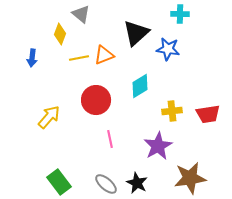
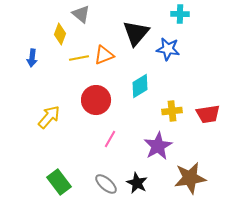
black triangle: rotated 8 degrees counterclockwise
pink line: rotated 42 degrees clockwise
